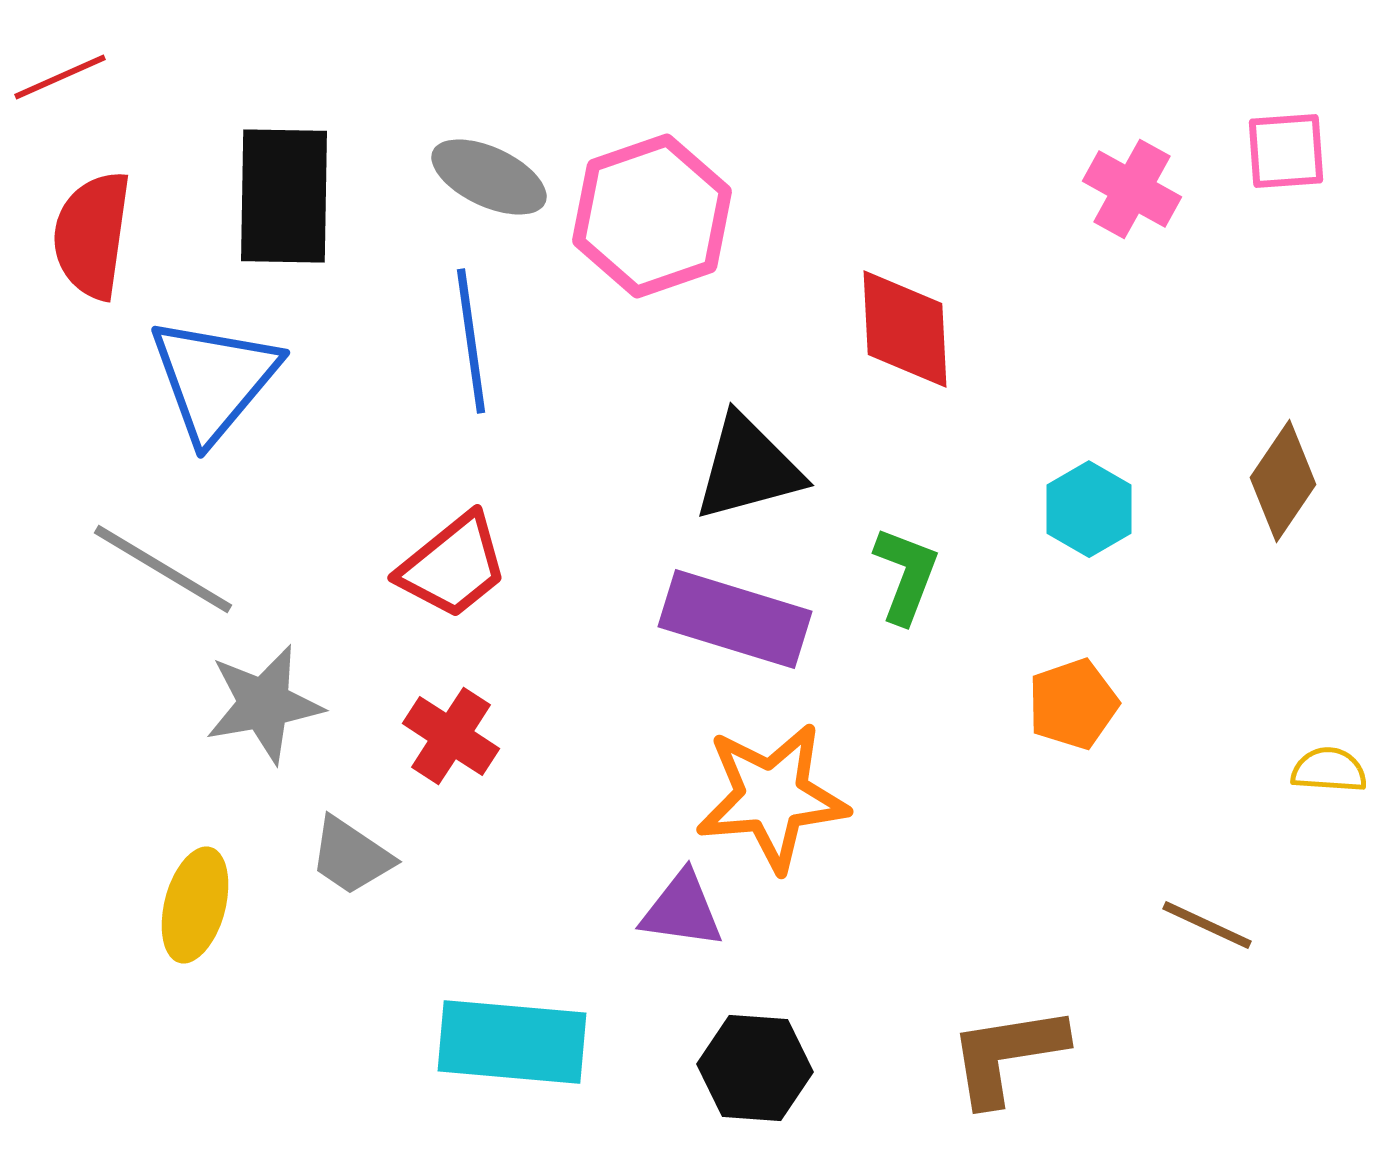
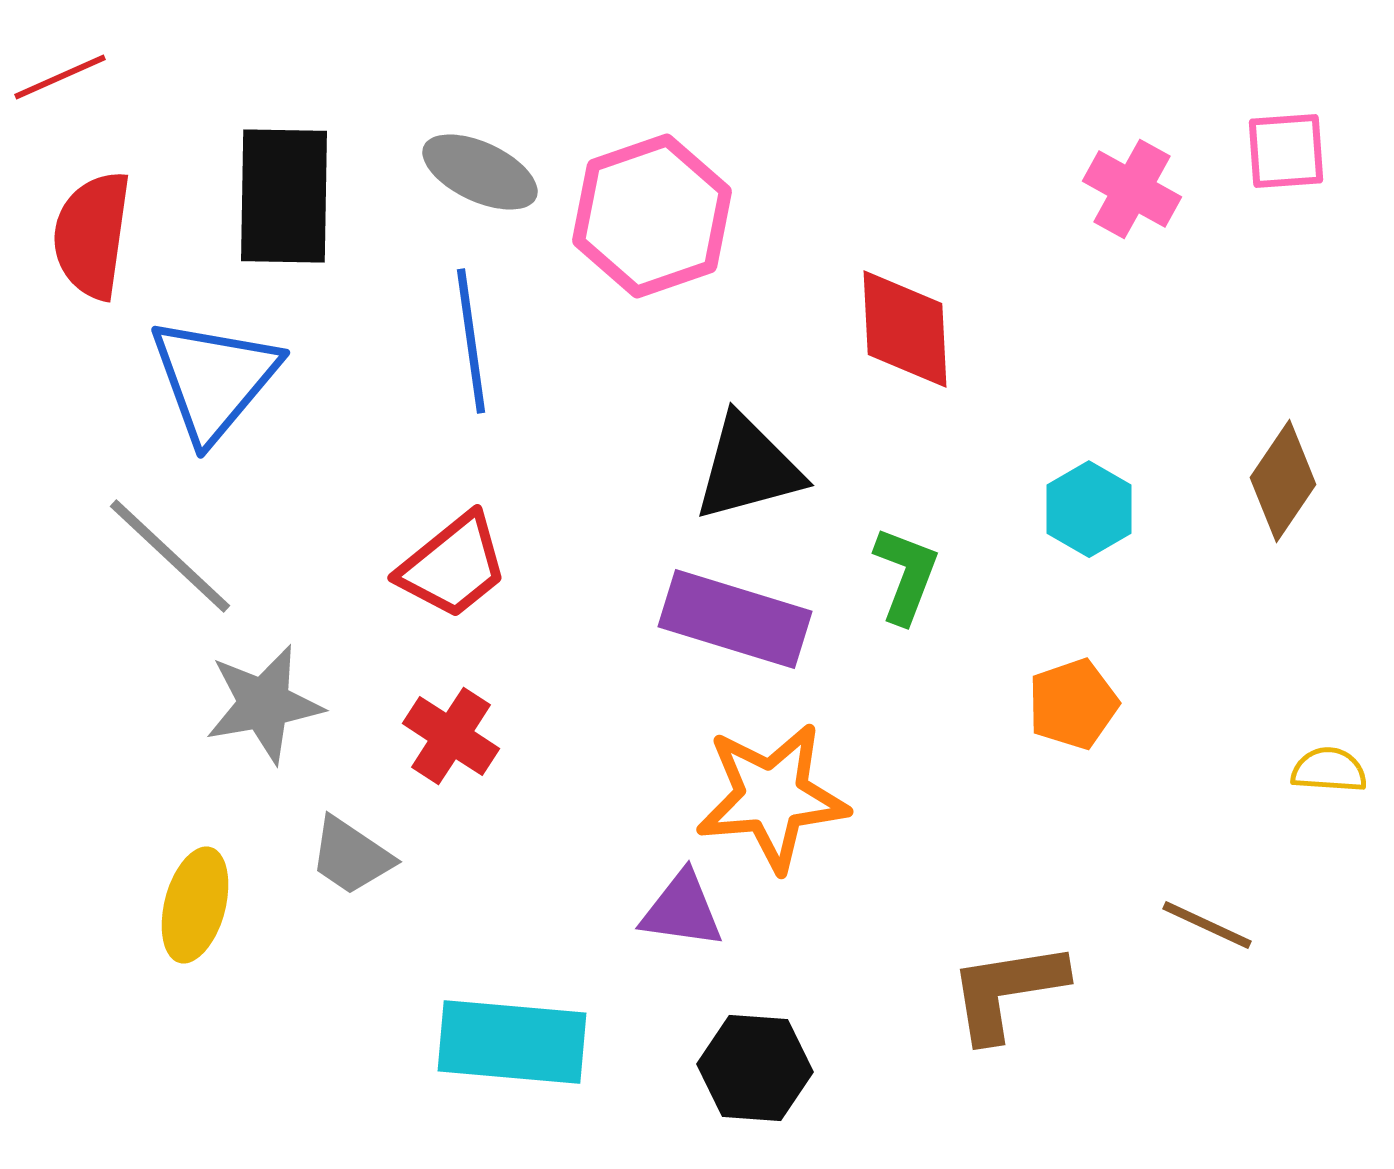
gray ellipse: moved 9 px left, 5 px up
gray line: moved 7 px right, 13 px up; rotated 12 degrees clockwise
brown L-shape: moved 64 px up
